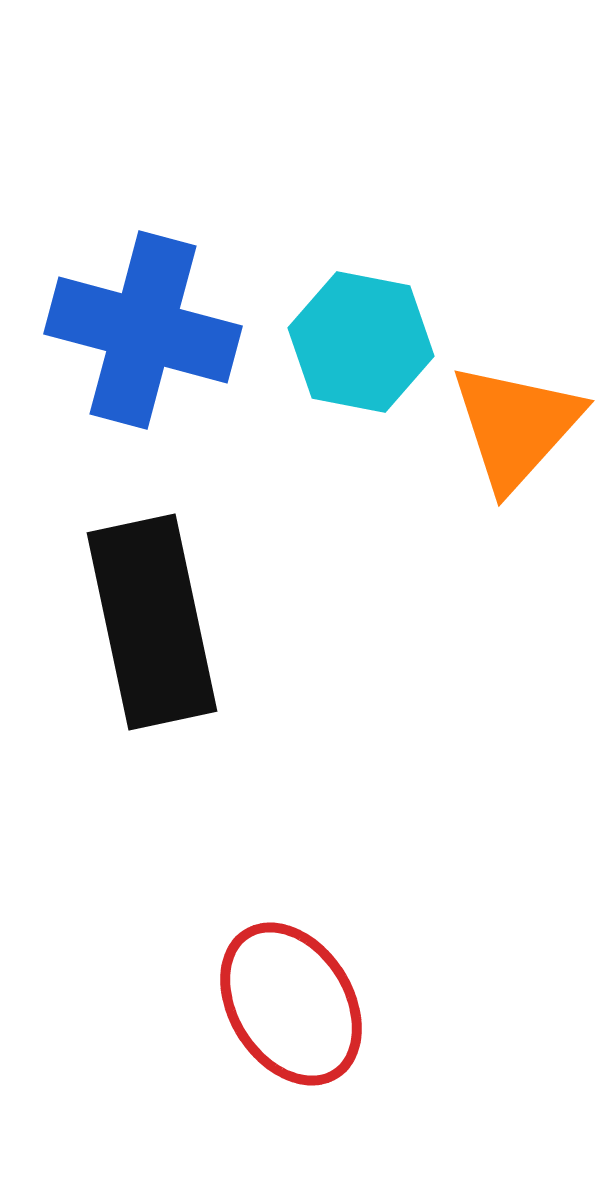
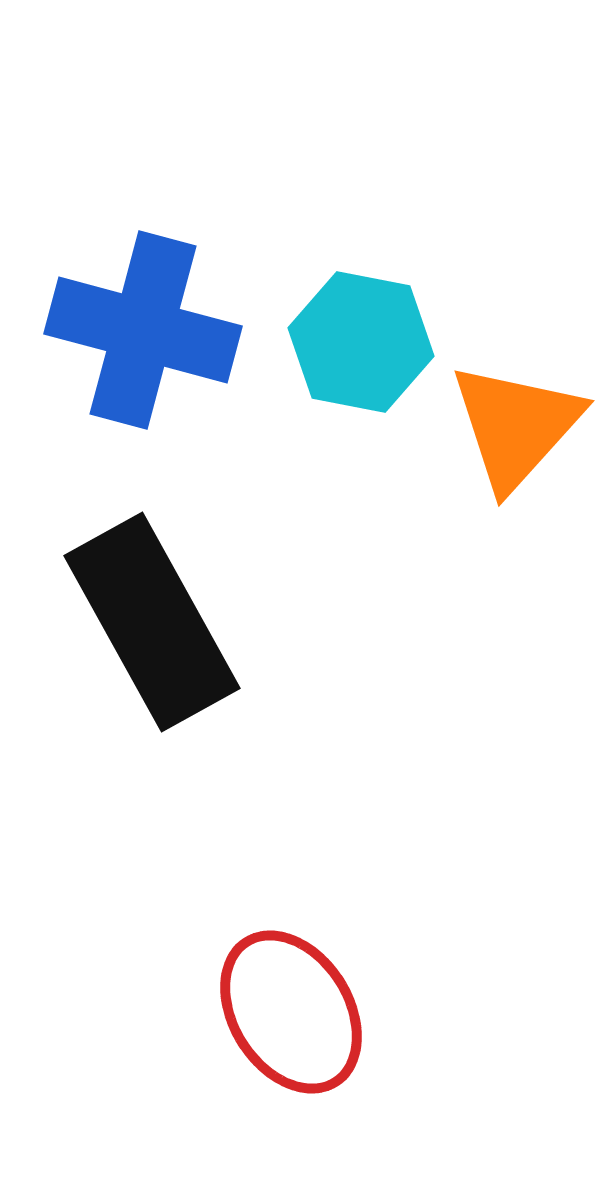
black rectangle: rotated 17 degrees counterclockwise
red ellipse: moved 8 px down
